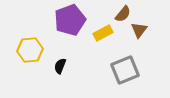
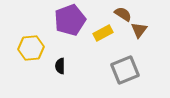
brown semicircle: rotated 96 degrees counterclockwise
yellow hexagon: moved 1 px right, 2 px up
black semicircle: rotated 21 degrees counterclockwise
